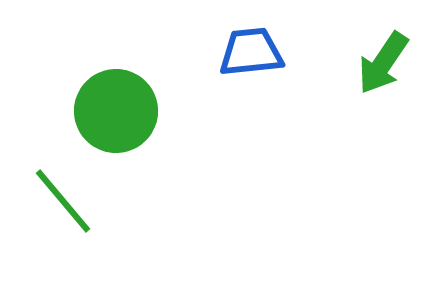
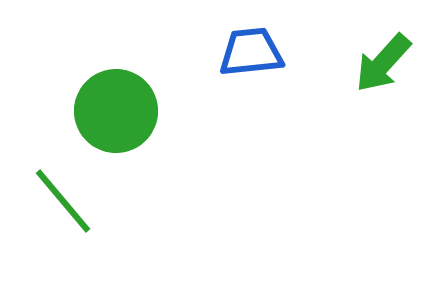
green arrow: rotated 8 degrees clockwise
